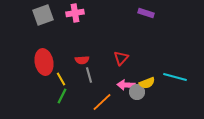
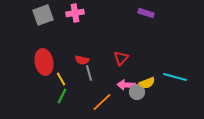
red semicircle: rotated 16 degrees clockwise
gray line: moved 2 px up
